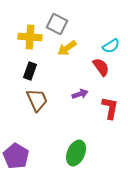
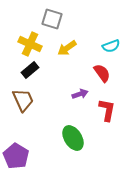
gray square: moved 5 px left, 5 px up; rotated 10 degrees counterclockwise
yellow cross: moved 7 px down; rotated 20 degrees clockwise
cyan semicircle: rotated 12 degrees clockwise
red semicircle: moved 1 px right, 6 px down
black rectangle: moved 1 px up; rotated 30 degrees clockwise
brown trapezoid: moved 14 px left
red L-shape: moved 3 px left, 2 px down
green ellipse: moved 3 px left, 15 px up; rotated 55 degrees counterclockwise
